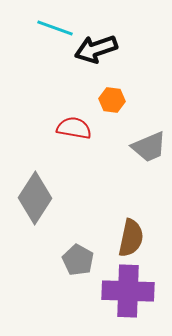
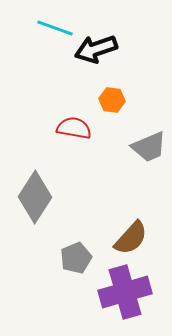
gray diamond: moved 1 px up
brown semicircle: rotated 30 degrees clockwise
gray pentagon: moved 2 px left, 2 px up; rotated 20 degrees clockwise
purple cross: moved 3 px left, 1 px down; rotated 18 degrees counterclockwise
